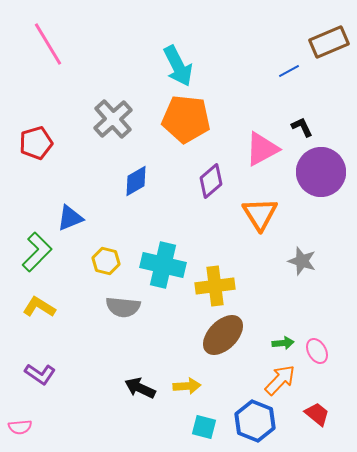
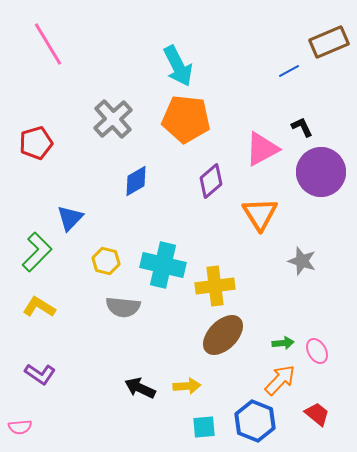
blue triangle: rotated 24 degrees counterclockwise
cyan square: rotated 20 degrees counterclockwise
